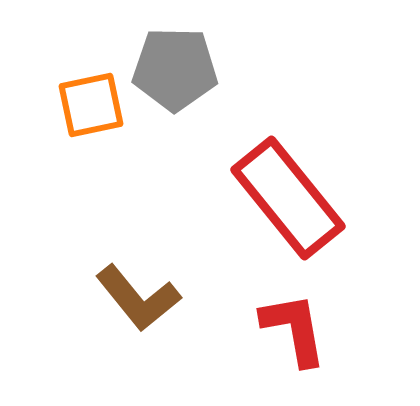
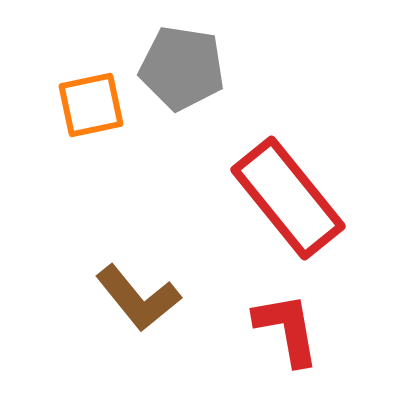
gray pentagon: moved 7 px right, 1 px up; rotated 8 degrees clockwise
red L-shape: moved 7 px left
